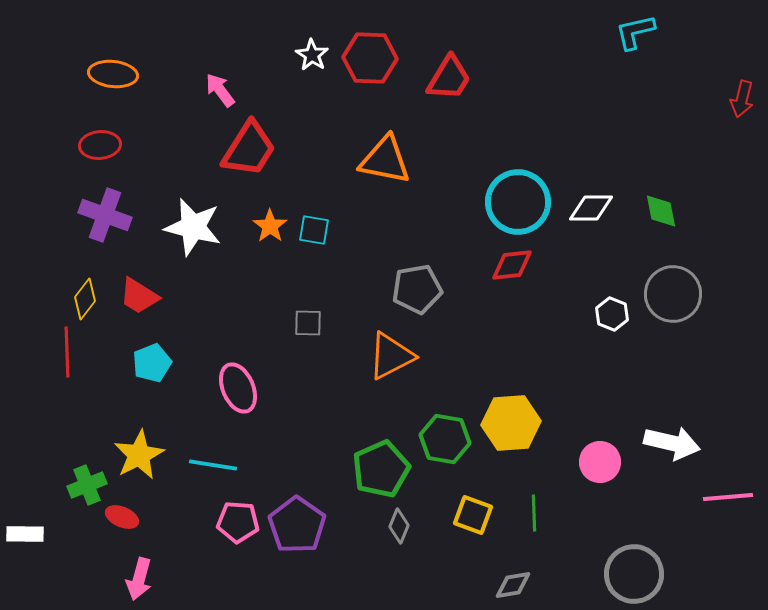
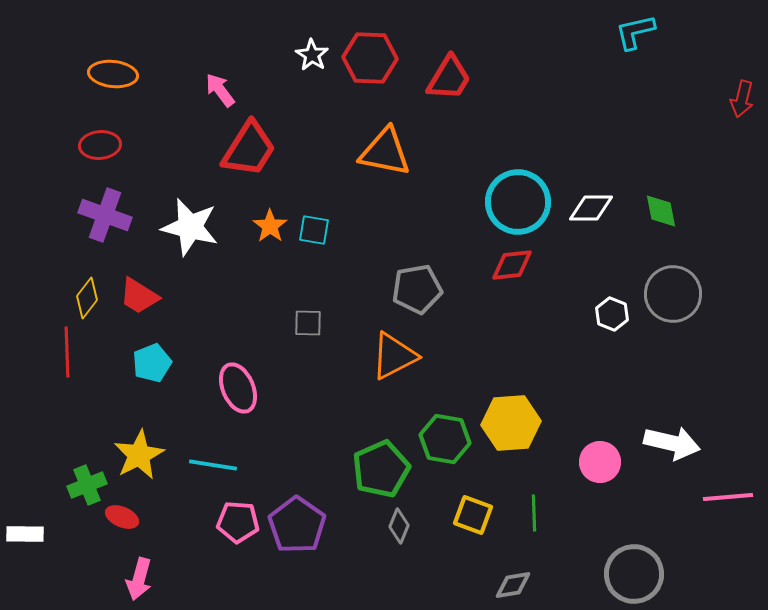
orange triangle at (385, 160): moved 8 px up
white star at (193, 227): moved 3 px left
yellow diamond at (85, 299): moved 2 px right, 1 px up
orange triangle at (391, 356): moved 3 px right
